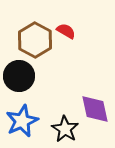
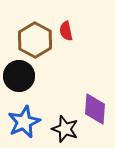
red semicircle: rotated 132 degrees counterclockwise
purple diamond: rotated 16 degrees clockwise
blue star: moved 2 px right, 1 px down
black star: rotated 12 degrees counterclockwise
